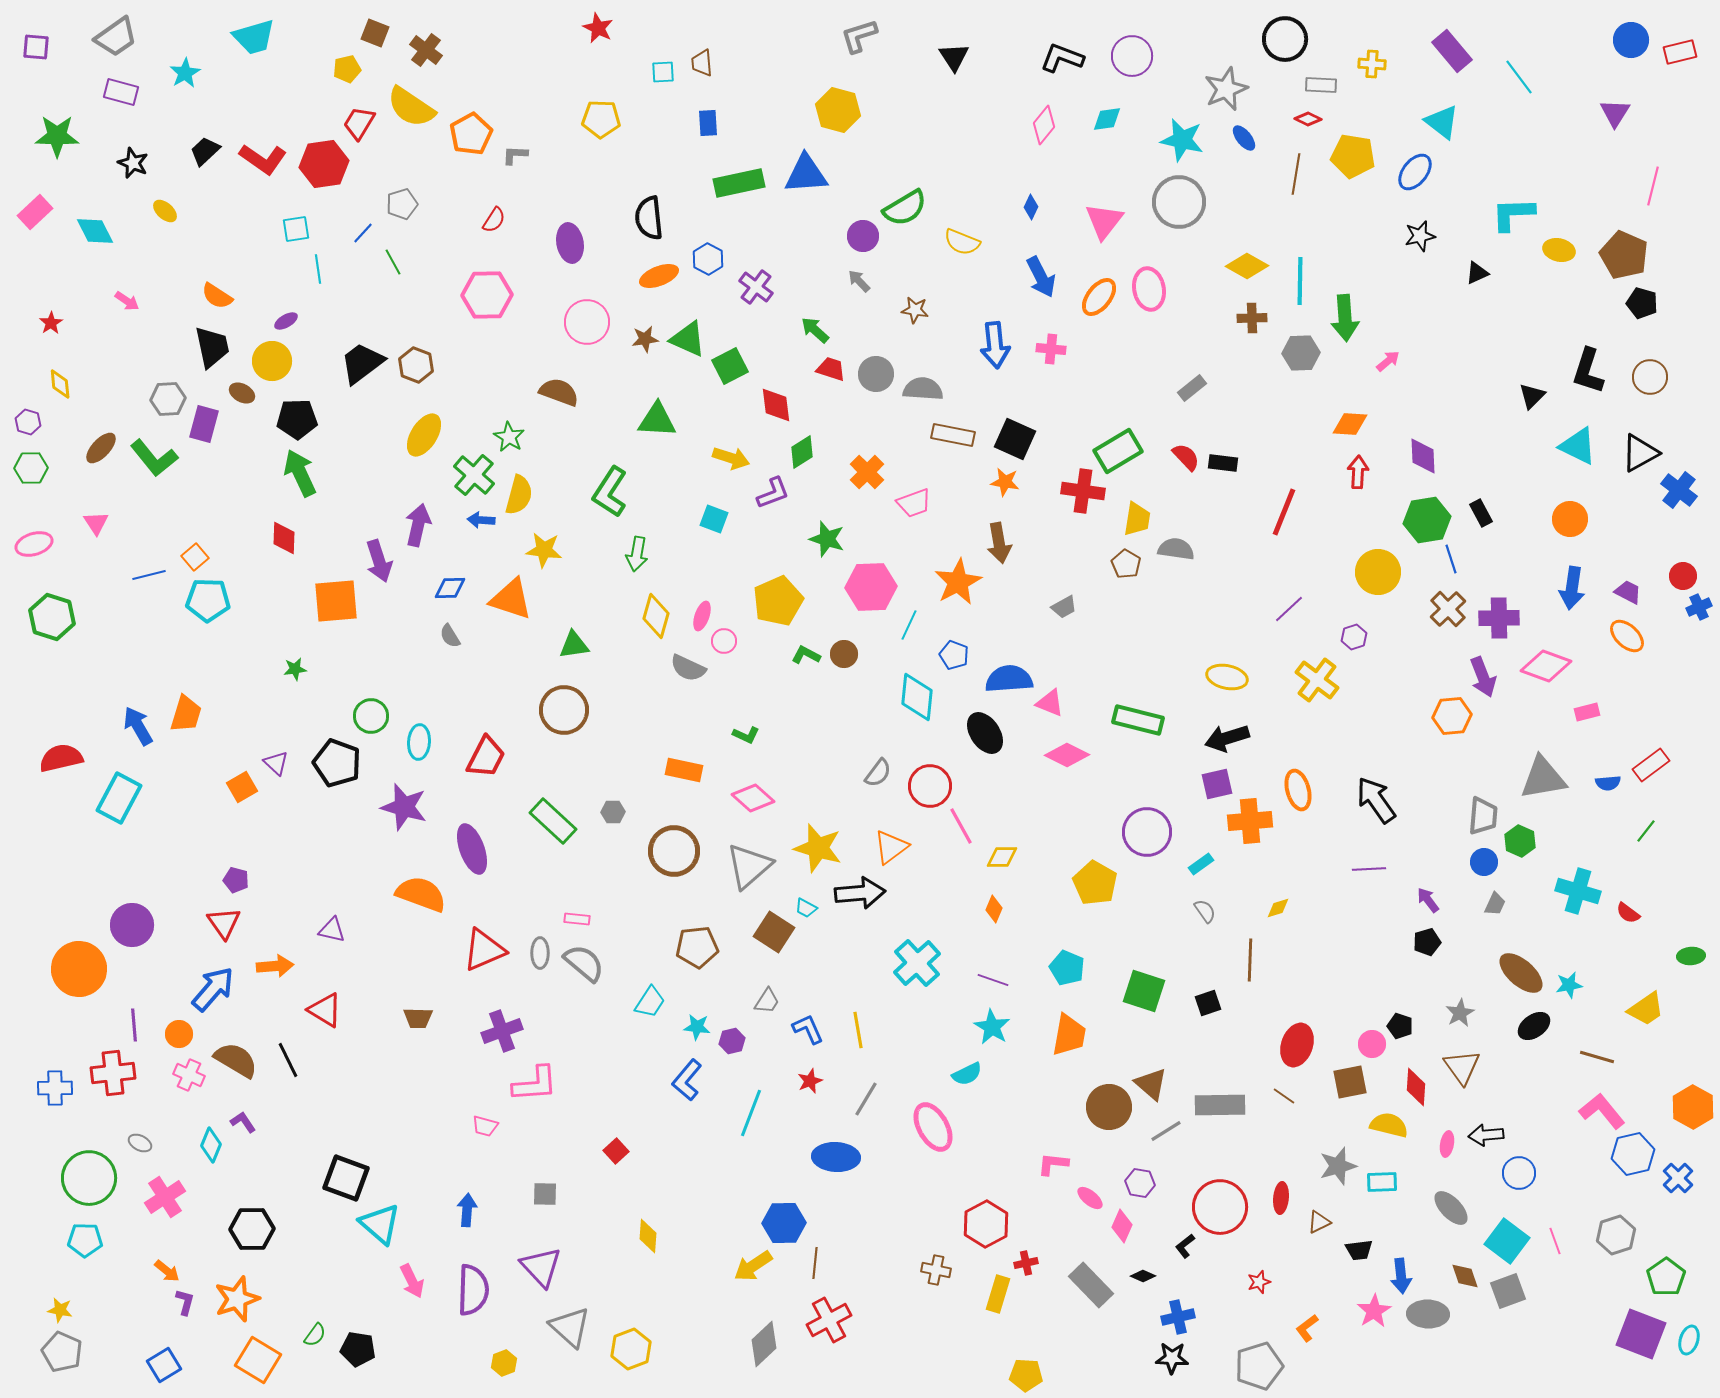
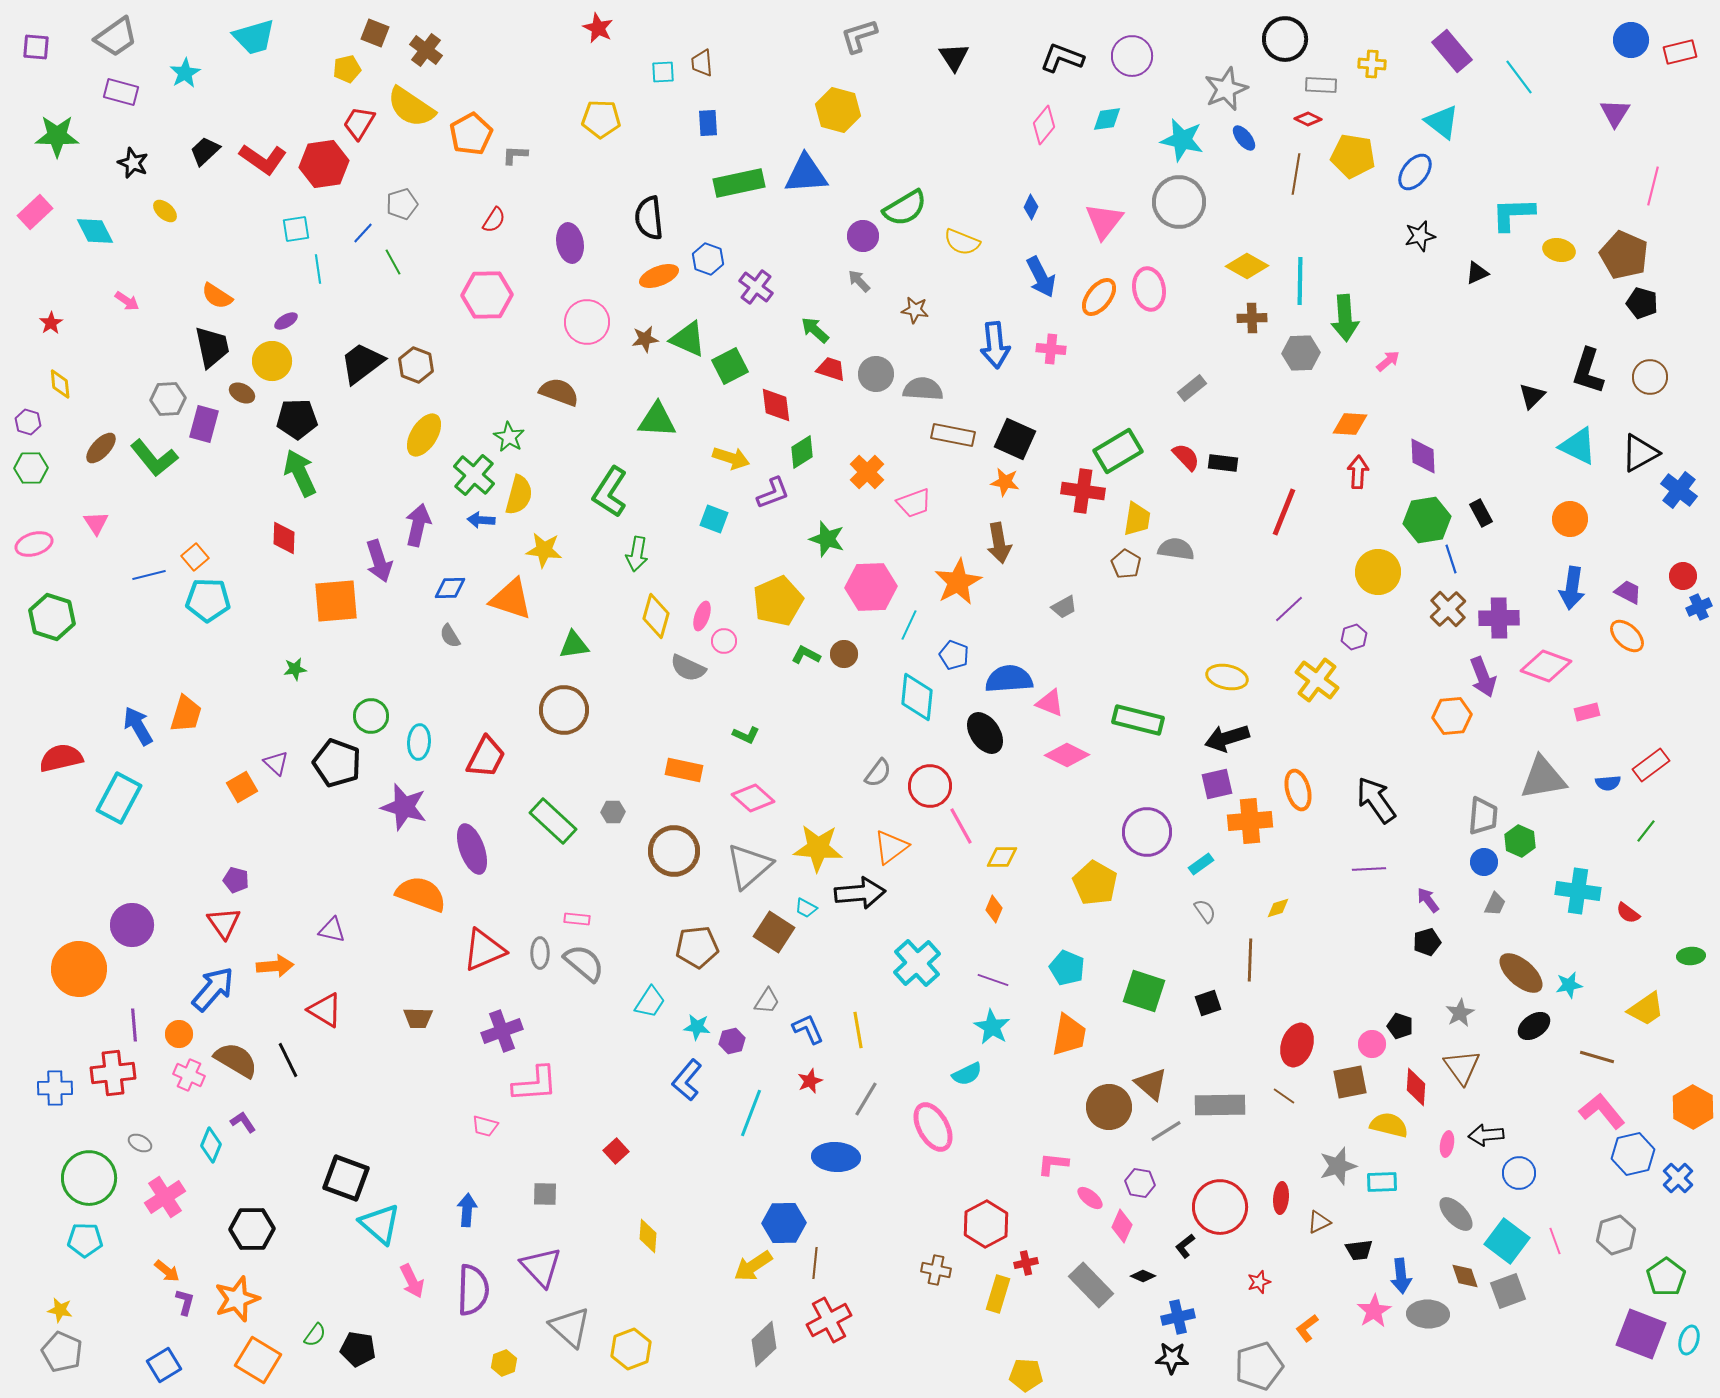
blue hexagon at (708, 259): rotated 8 degrees counterclockwise
yellow star at (818, 848): rotated 12 degrees counterclockwise
cyan cross at (1578, 891): rotated 9 degrees counterclockwise
gray ellipse at (1451, 1208): moved 5 px right, 6 px down
